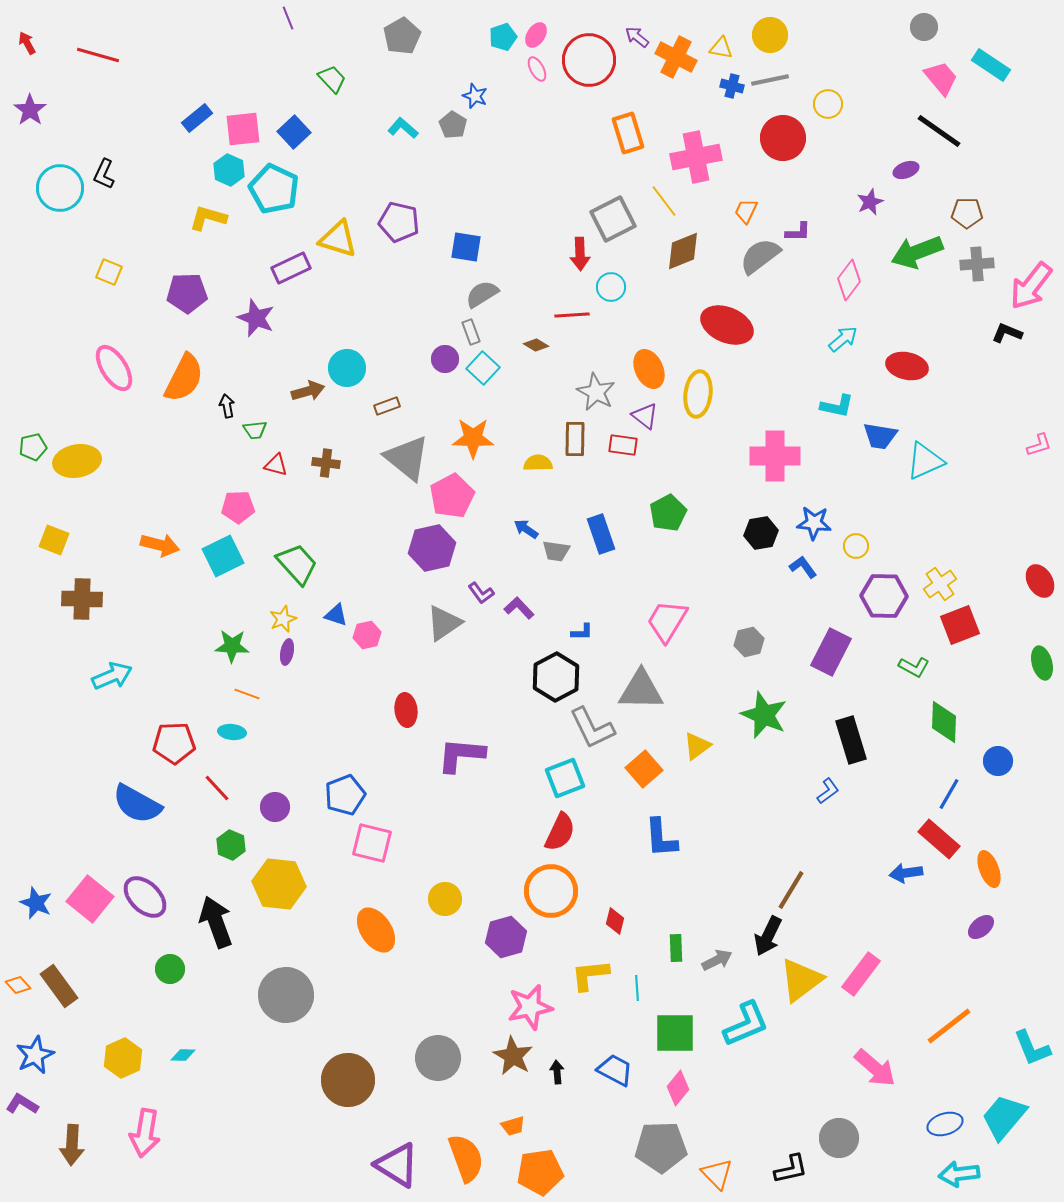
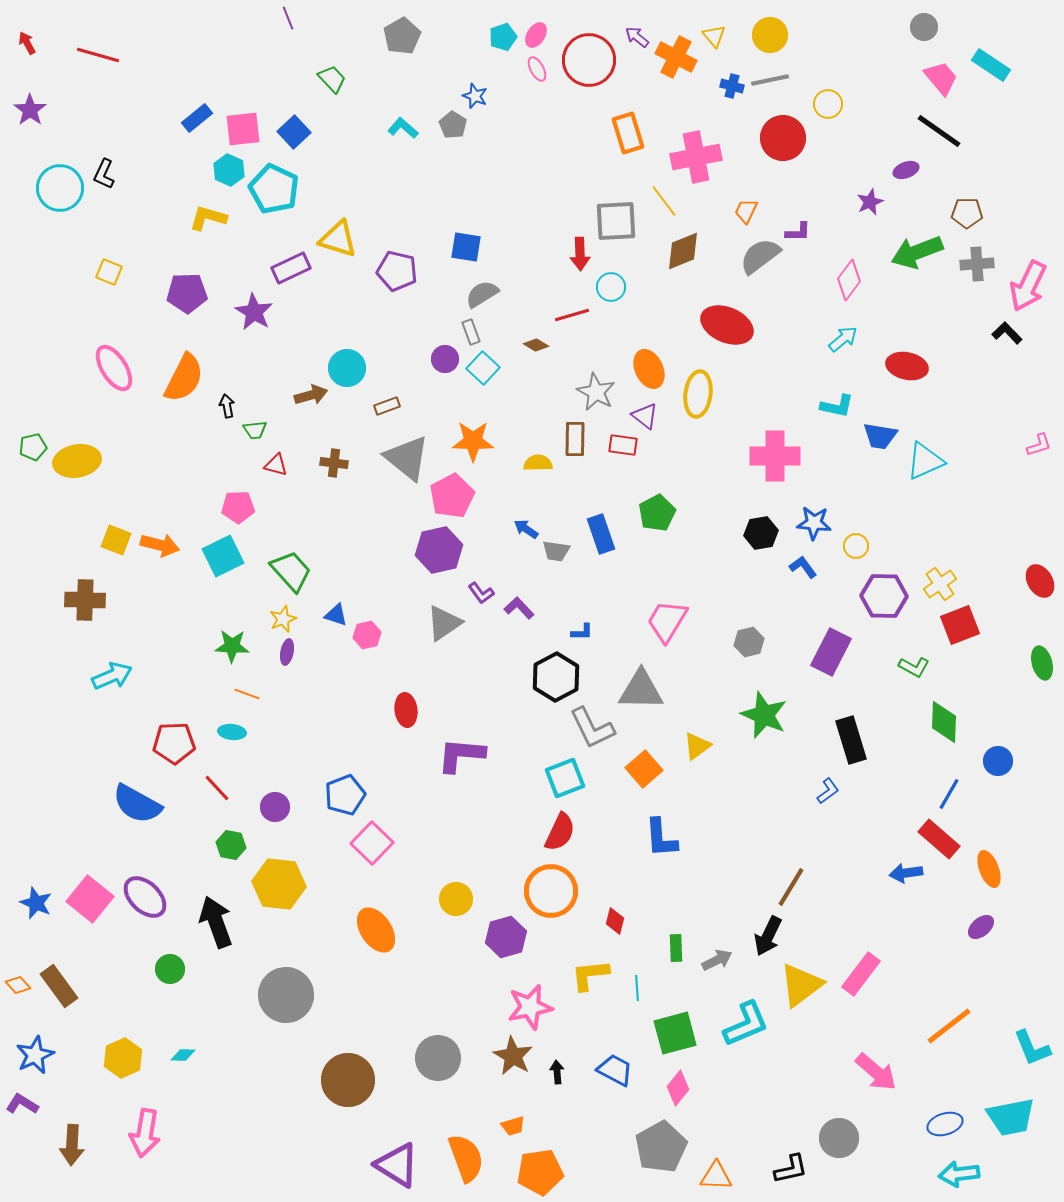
yellow triangle at (721, 48): moved 7 px left, 12 px up; rotated 40 degrees clockwise
gray square at (613, 219): moved 3 px right, 2 px down; rotated 24 degrees clockwise
purple pentagon at (399, 222): moved 2 px left, 49 px down
pink arrow at (1031, 286): moved 3 px left; rotated 12 degrees counterclockwise
red line at (572, 315): rotated 12 degrees counterclockwise
purple star at (256, 318): moved 2 px left, 6 px up; rotated 9 degrees clockwise
black L-shape at (1007, 333): rotated 24 degrees clockwise
brown arrow at (308, 391): moved 3 px right, 4 px down
orange star at (473, 438): moved 3 px down
brown cross at (326, 463): moved 8 px right
green pentagon at (668, 513): moved 11 px left
yellow square at (54, 540): moved 62 px right
purple hexagon at (432, 548): moved 7 px right, 2 px down
green trapezoid at (297, 564): moved 6 px left, 7 px down
brown cross at (82, 599): moved 3 px right, 1 px down
pink square at (372, 843): rotated 30 degrees clockwise
green hexagon at (231, 845): rotated 12 degrees counterclockwise
brown line at (791, 890): moved 3 px up
yellow circle at (445, 899): moved 11 px right
yellow triangle at (801, 980): moved 5 px down
green square at (675, 1033): rotated 15 degrees counterclockwise
pink arrow at (875, 1068): moved 1 px right, 4 px down
cyan trapezoid at (1004, 1117): moved 7 px right; rotated 141 degrees counterclockwise
gray pentagon at (661, 1147): rotated 27 degrees counterclockwise
orange triangle at (717, 1174): moved 1 px left, 2 px down; rotated 44 degrees counterclockwise
